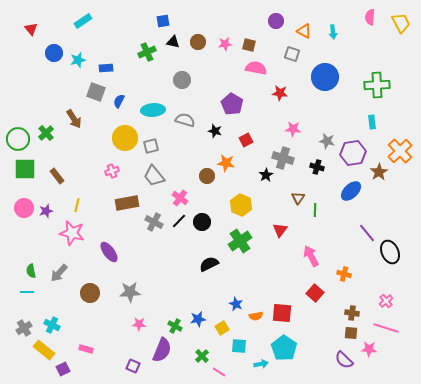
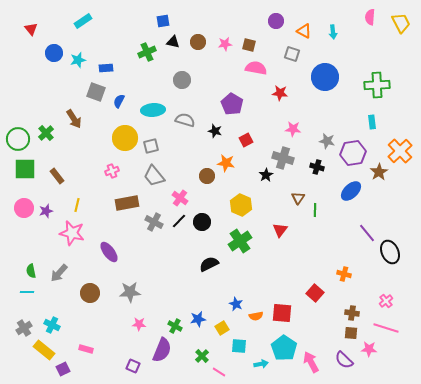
pink arrow at (311, 256): moved 106 px down
